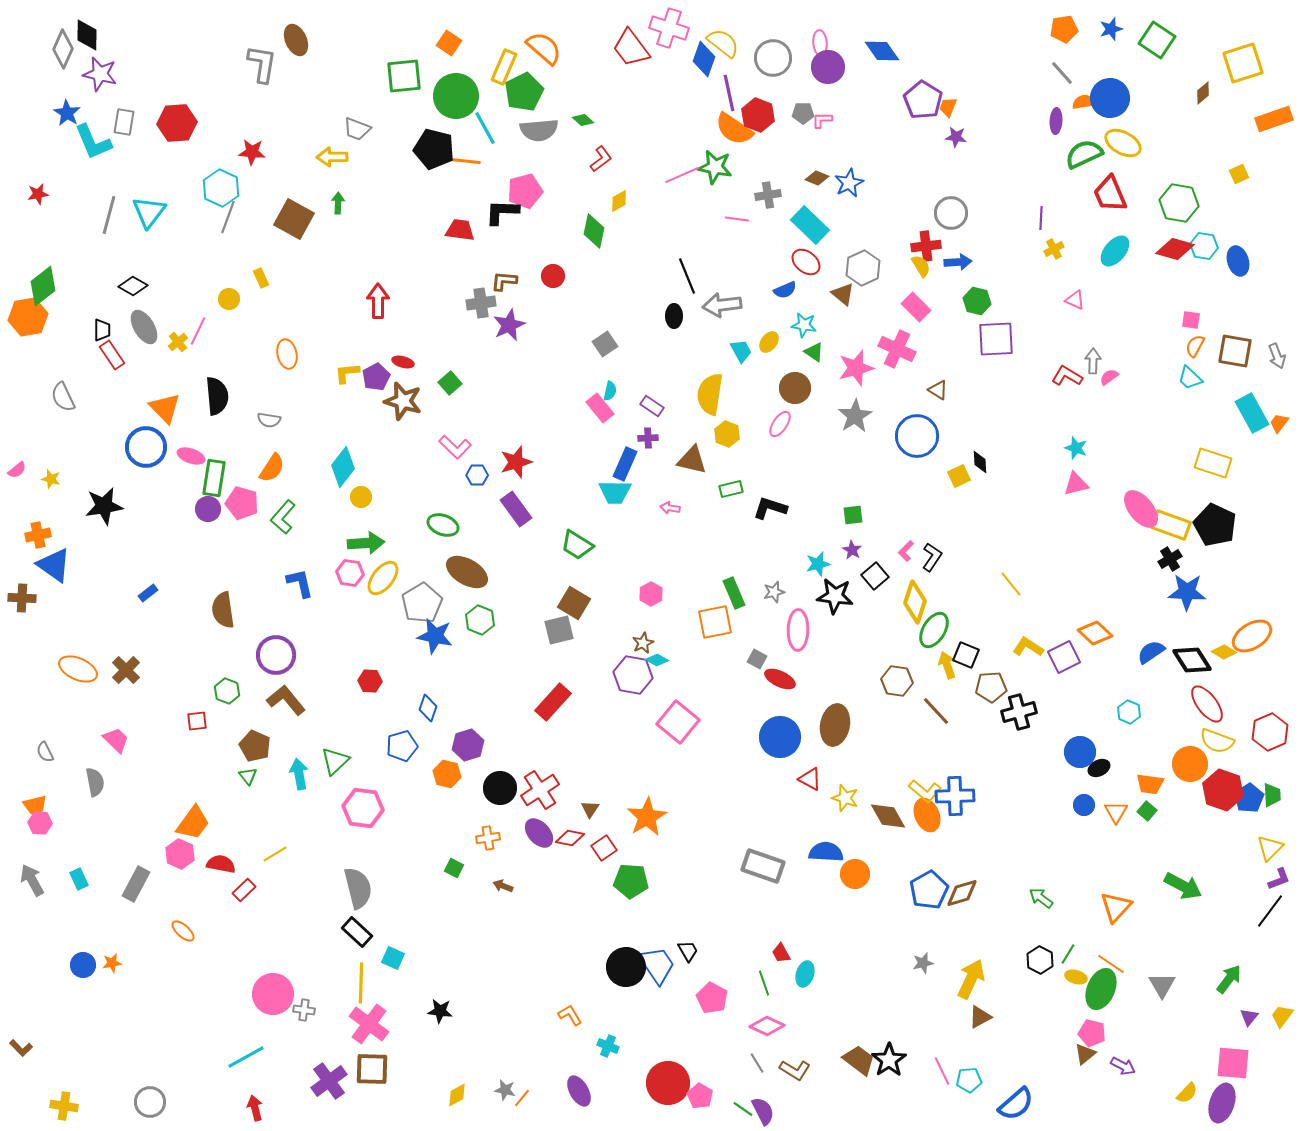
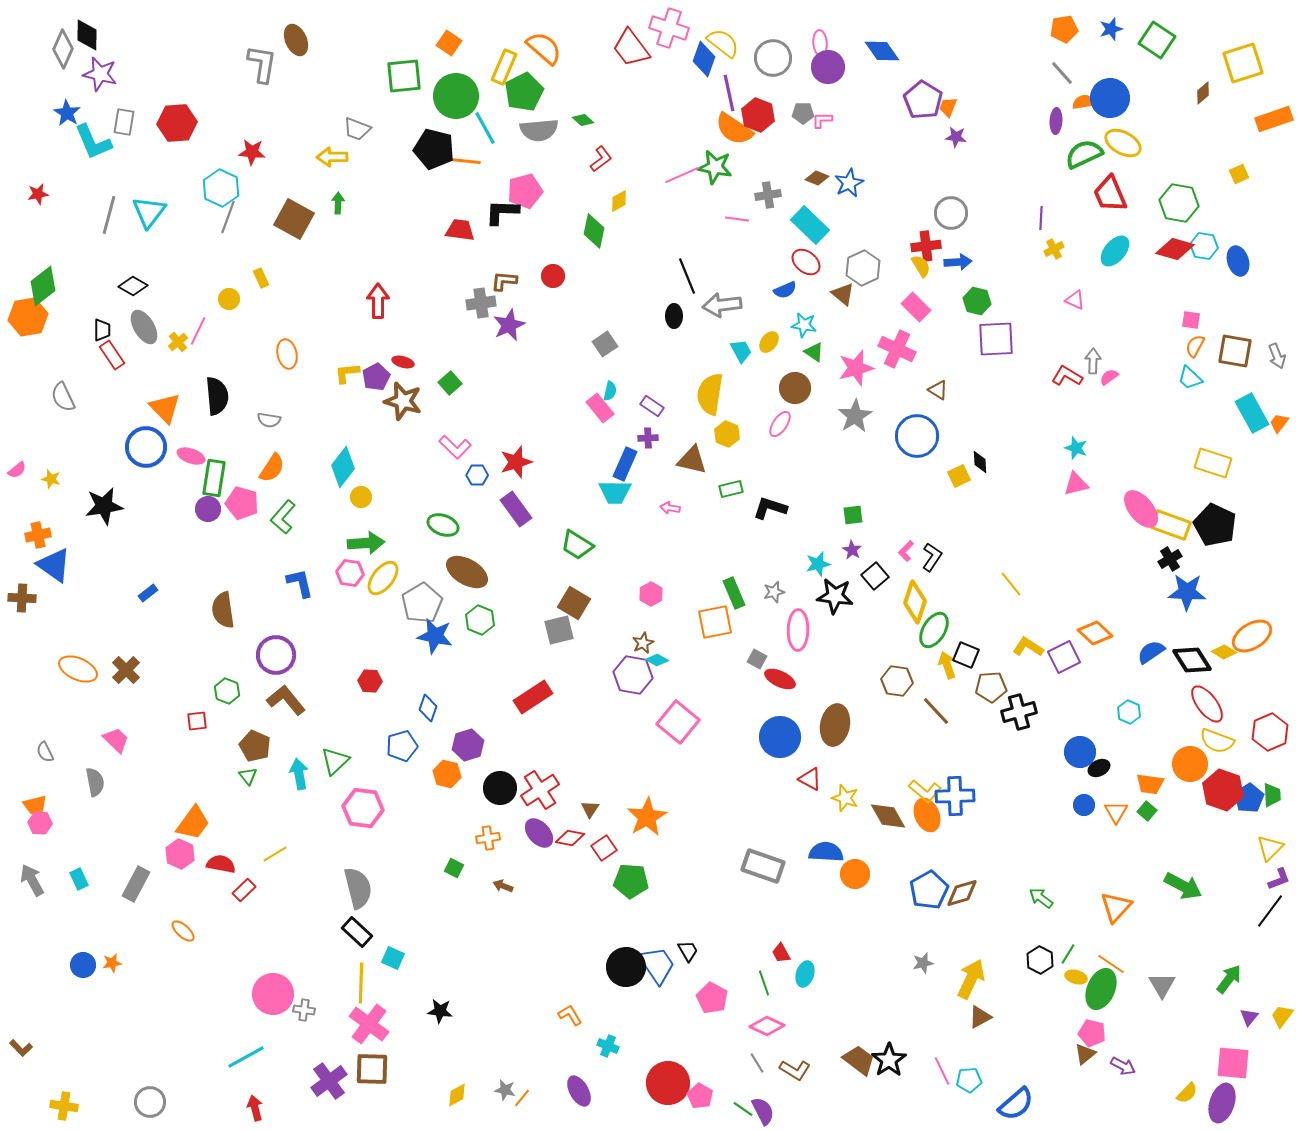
red rectangle at (553, 702): moved 20 px left, 5 px up; rotated 15 degrees clockwise
